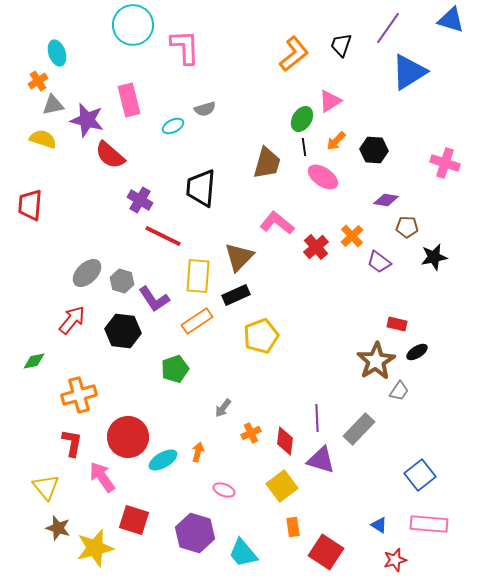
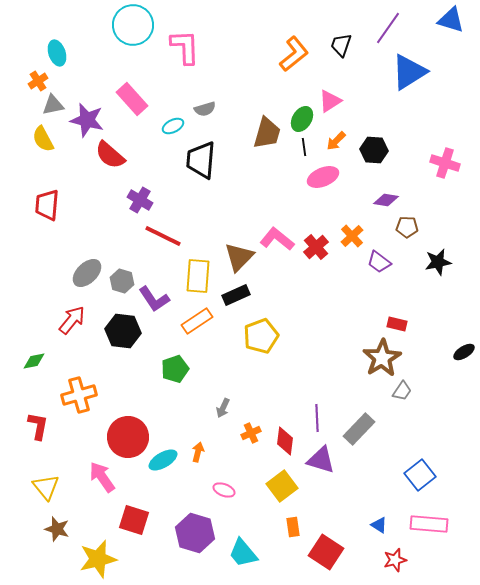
pink rectangle at (129, 100): moved 3 px right, 1 px up; rotated 28 degrees counterclockwise
yellow semicircle at (43, 139): rotated 136 degrees counterclockwise
brown trapezoid at (267, 163): moved 30 px up
pink ellipse at (323, 177): rotated 56 degrees counterclockwise
black trapezoid at (201, 188): moved 28 px up
red trapezoid at (30, 205): moved 17 px right
pink L-shape at (277, 223): moved 16 px down
black star at (434, 257): moved 4 px right, 5 px down
black ellipse at (417, 352): moved 47 px right
brown star at (376, 361): moved 6 px right, 3 px up
gray trapezoid at (399, 391): moved 3 px right
gray arrow at (223, 408): rotated 12 degrees counterclockwise
red L-shape at (72, 443): moved 34 px left, 17 px up
brown star at (58, 528): moved 1 px left, 1 px down
yellow star at (95, 548): moved 3 px right, 11 px down
